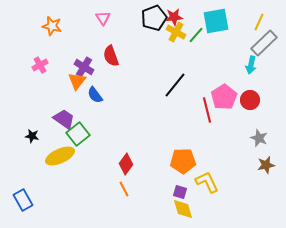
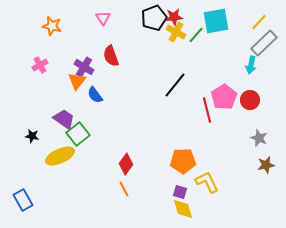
yellow line: rotated 18 degrees clockwise
